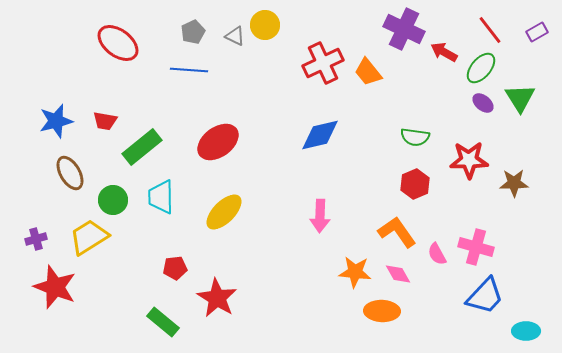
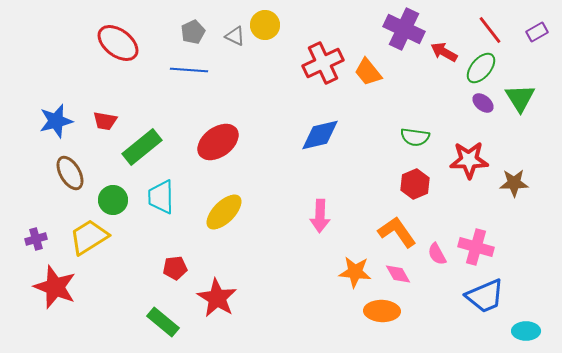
blue trapezoid at (485, 296): rotated 24 degrees clockwise
